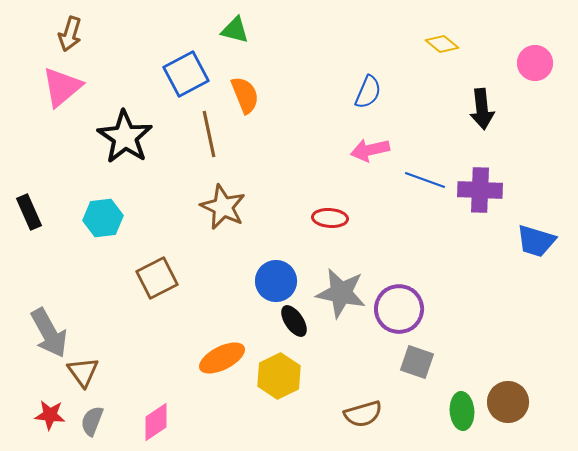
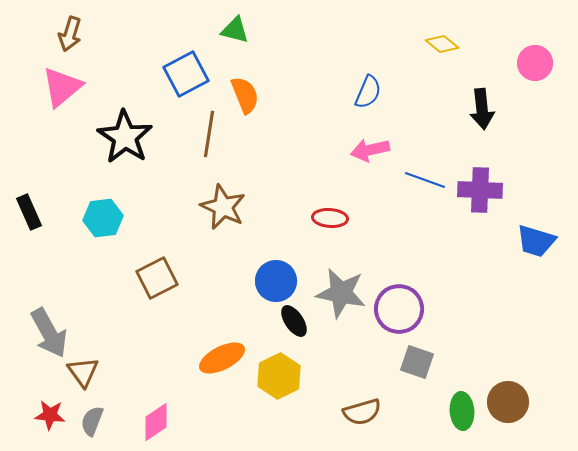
brown line: rotated 21 degrees clockwise
brown semicircle: moved 1 px left, 2 px up
